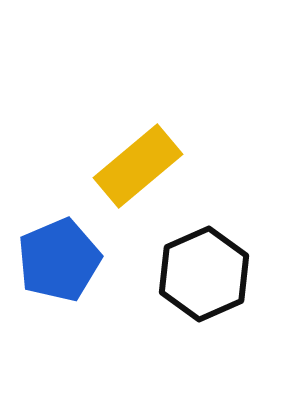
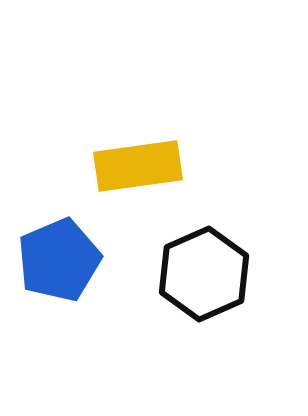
yellow rectangle: rotated 32 degrees clockwise
